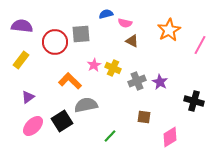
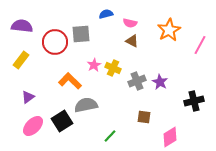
pink semicircle: moved 5 px right
black cross: rotated 30 degrees counterclockwise
